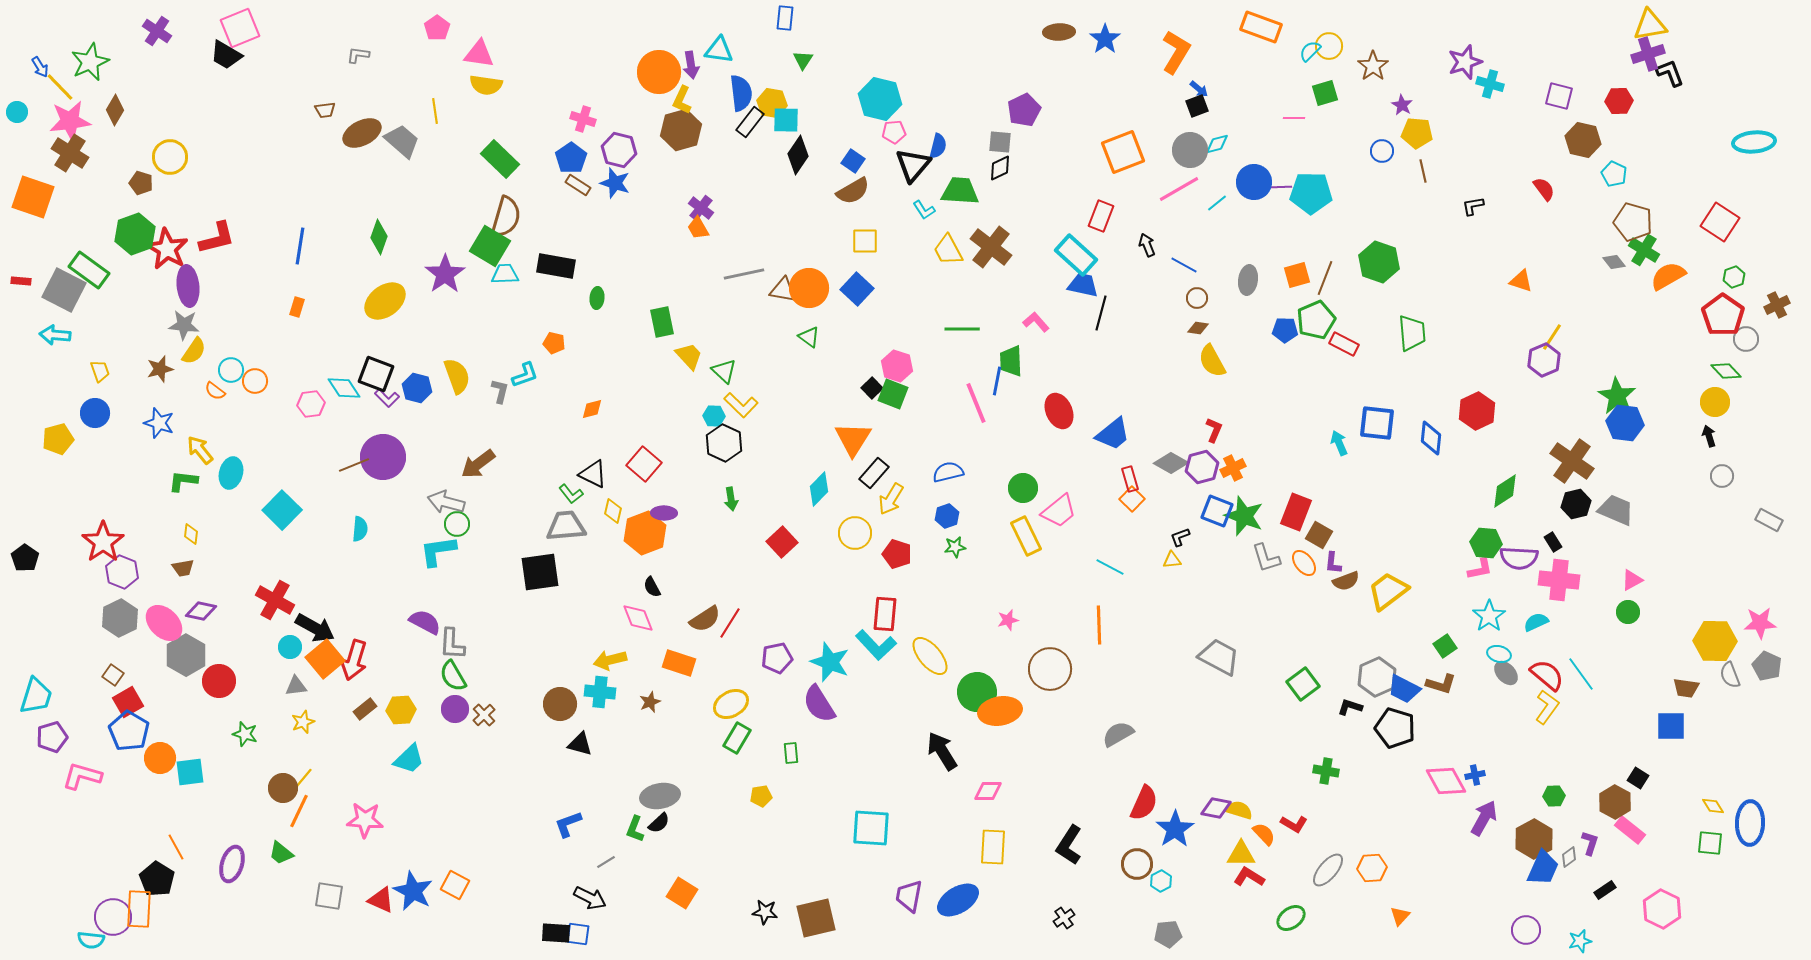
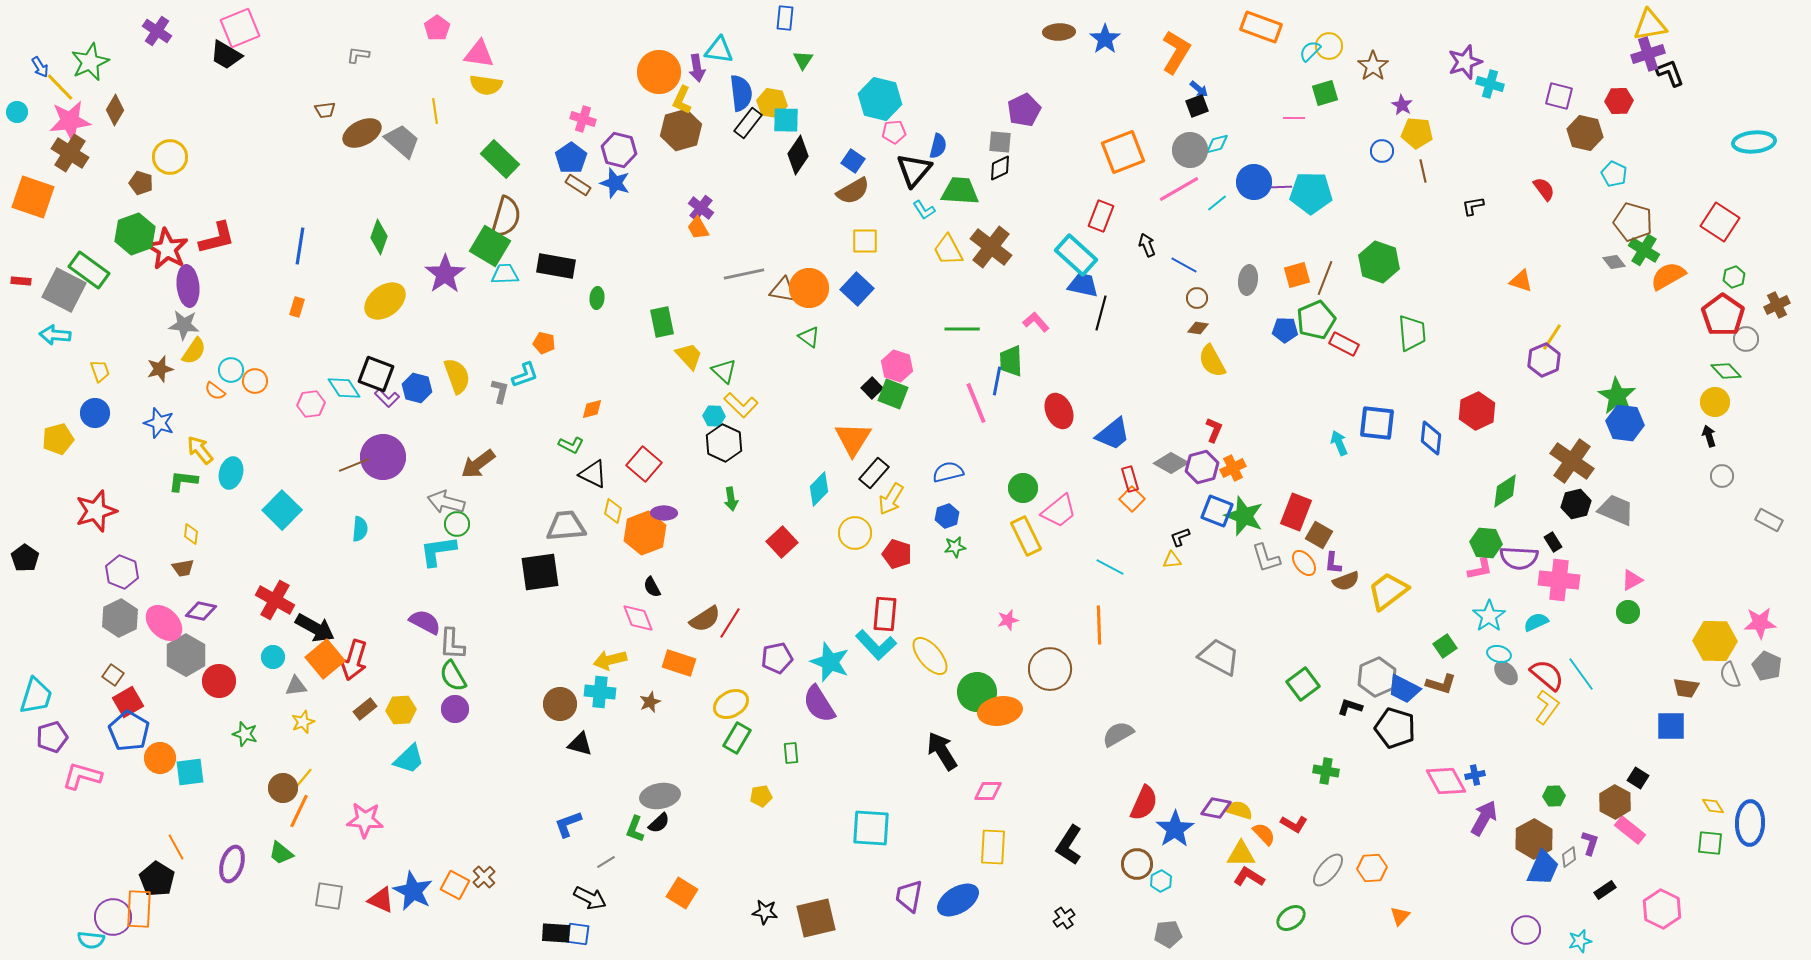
purple arrow at (691, 65): moved 6 px right, 3 px down
black rectangle at (750, 122): moved 2 px left, 1 px down
brown hexagon at (1583, 140): moved 2 px right, 7 px up
black triangle at (913, 165): moved 1 px right, 5 px down
orange pentagon at (554, 343): moved 10 px left
green L-shape at (571, 494): moved 49 px up; rotated 25 degrees counterclockwise
red star at (103, 542): moved 7 px left, 31 px up; rotated 18 degrees clockwise
cyan circle at (290, 647): moved 17 px left, 10 px down
brown cross at (484, 715): moved 162 px down
